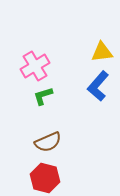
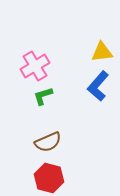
red hexagon: moved 4 px right
